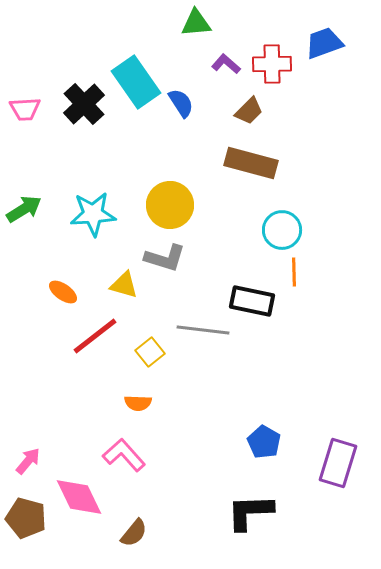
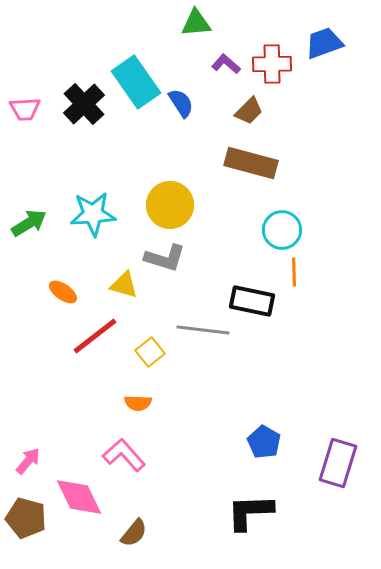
green arrow: moved 5 px right, 14 px down
